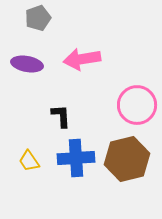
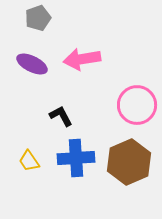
purple ellipse: moved 5 px right; rotated 16 degrees clockwise
black L-shape: rotated 25 degrees counterclockwise
brown hexagon: moved 2 px right, 3 px down; rotated 9 degrees counterclockwise
